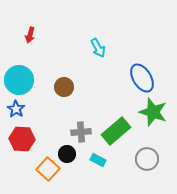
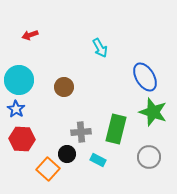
red arrow: rotated 56 degrees clockwise
cyan arrow: moved 2 px right
blue ellipse: moved 3 px right, 1 px up
green rectangle: moved 2 px up; rotated 36 degrees counterclockwise
gray circle: moved 2 px right, 2 px up
